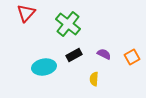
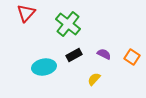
orange square: rotated 28 degrees counterclockwise
yellow semicircle: rotated 40 degrees clockwise
